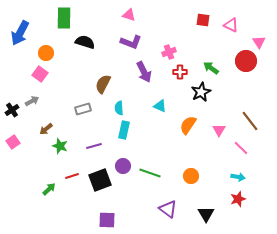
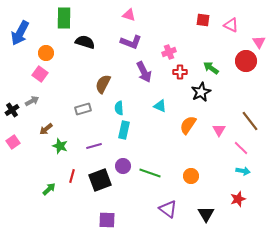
red line at (72, 176): rotated 56 degrees counterclockwise
cyan arrow at (238, 177): moved 5 px right, 6 px up
